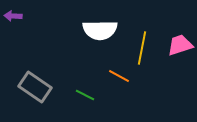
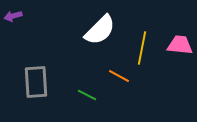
purple arrow: rotated 18 degrees counterclockwise
white semicircle: rotated 44 degrees counterclockwise
pink trapezoid: rotated 24 degrees clockwise
gray rectangle: moved 1 px right, 5 px up; rotated 52 degrees clockwise
green line: moved 2 px right
